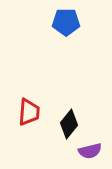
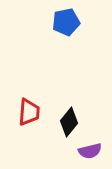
blue pentagon: rotated 12 degrees counterclockwise
black diamond: moved 2 px up
